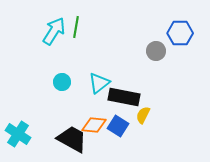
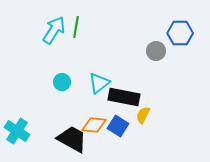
cyan arrow: moved 1 px up
cyan cross: moved 1 px left, 3 px up
